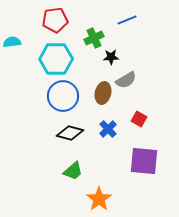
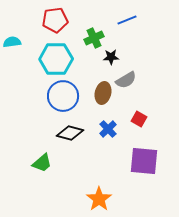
green trapezoid: moved 31 px left, 8 px up
